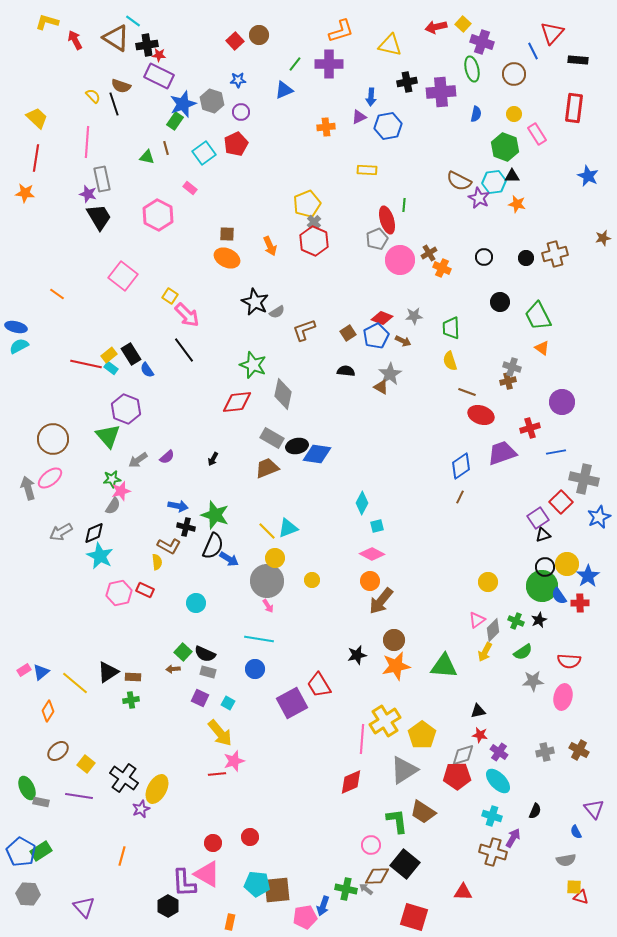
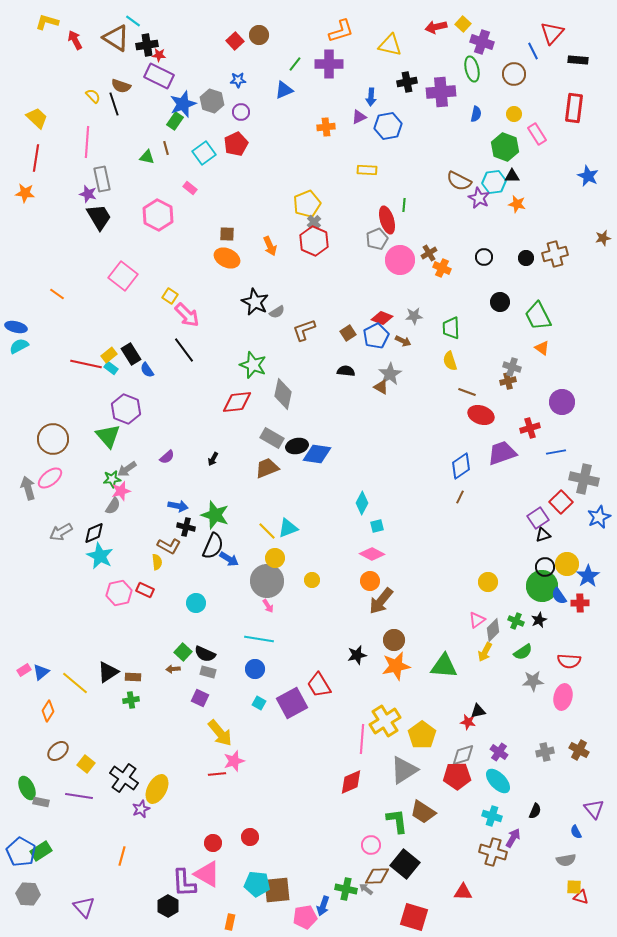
gray arrow at (138, 460): moved 11 px left, 9 px down
cyan square at (228, 703): moved 31 px right
red star at (480, 735): moved 12 px left, 13 px up
